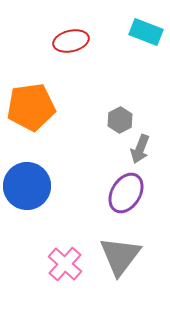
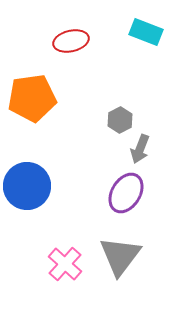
orange pentagon: moved 1 px right, 9 px up
